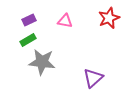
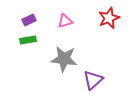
pink triangle: rotated 28 degrees counterclockwise
green rectangle: rotated 21 degrees clockwise
gray star: moved 22 px right, 3 px up
purple triangle: moved 2 px down
